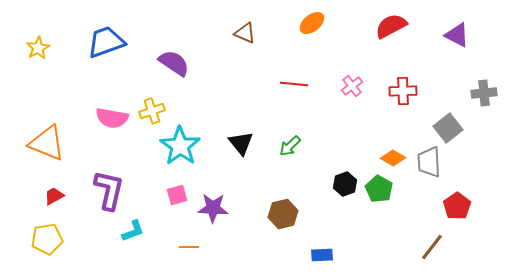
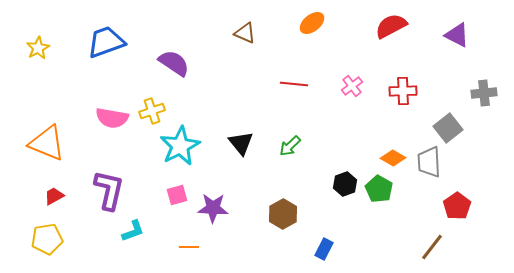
cyan star: rotated 9 degrees clockwise
brown hexagon: rotated 16 degrees counterclockwise
blue rectangle: moved 2 px right, 6 px up; rotated 60 degrees counterclockwise
